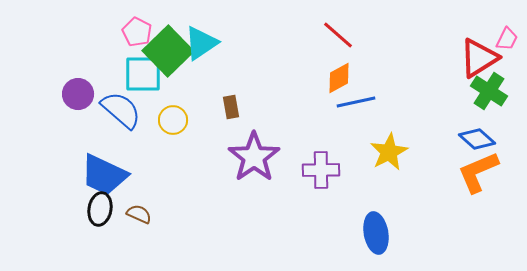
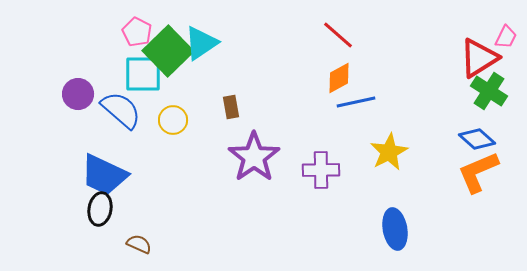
pink trapezoid: moved 1 px left, 2 px up
brown semicircle: moved 30 px down
blue ellipse: moved 19 px right, 4 px up
